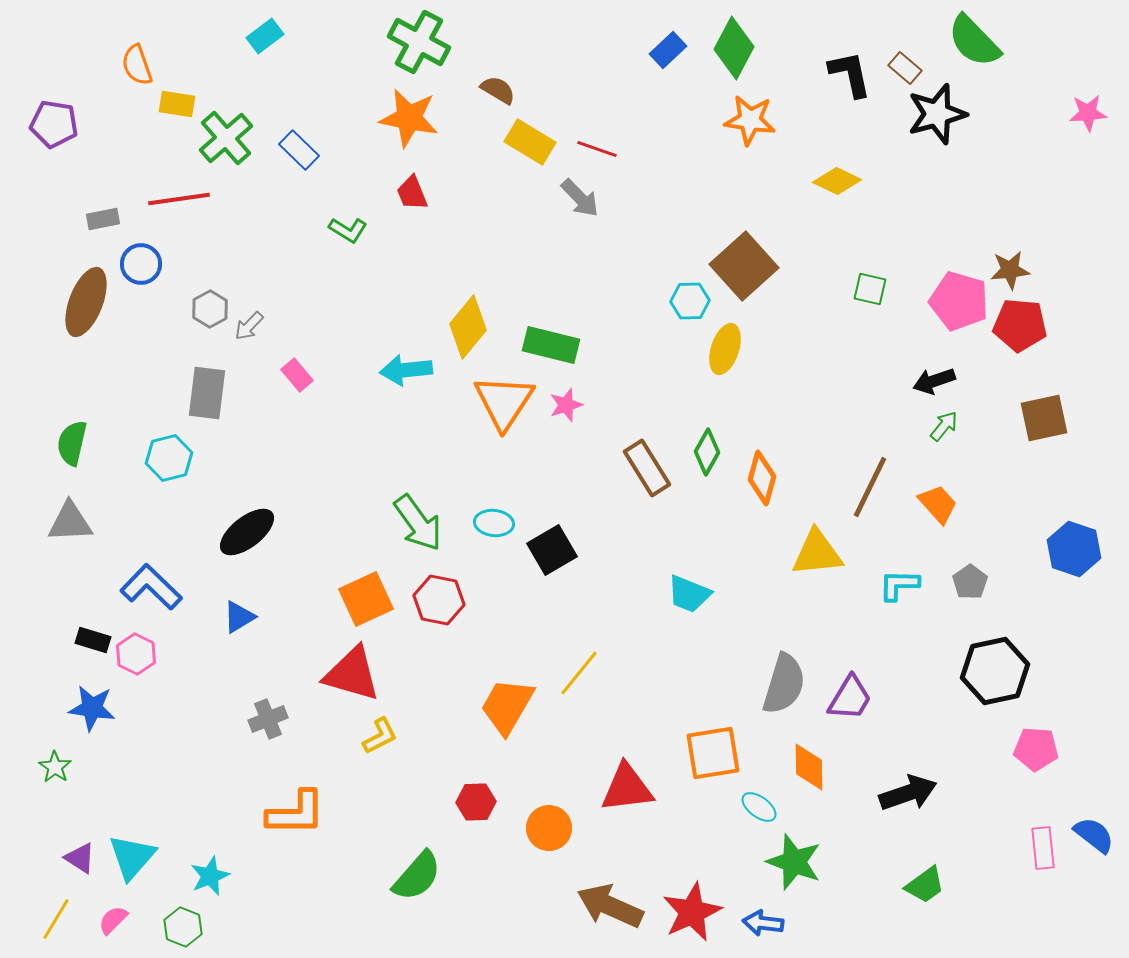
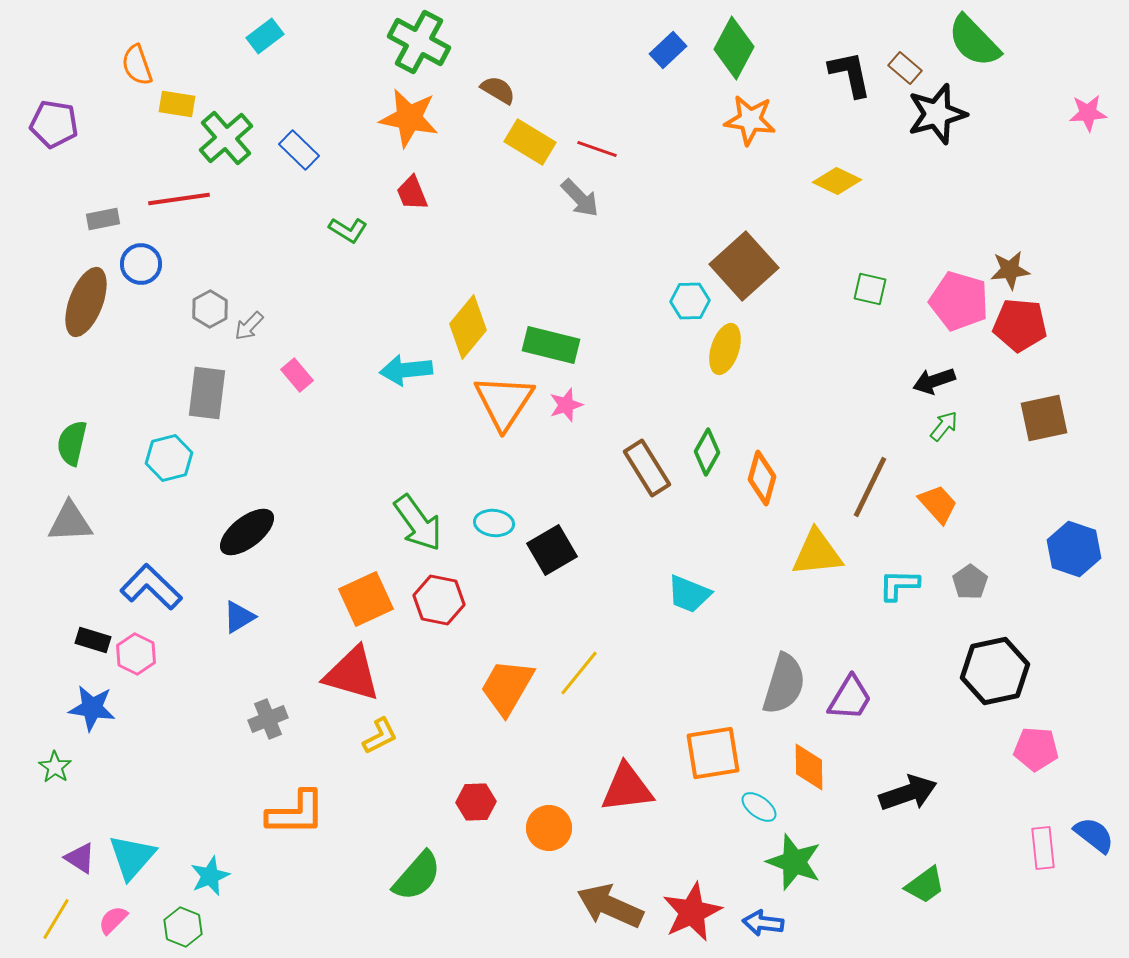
orange trapezoid at (507, 706): moved 19 px up
